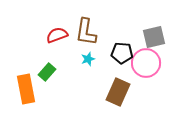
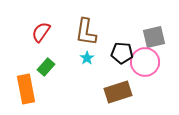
red semicircle: moved 16 px left, 3 px up; rotated 35 degrees counterclockwise
cyan star: moved 1 px left, 1 px up; rotated 16 degrees counterclockwise
pink circle: moved 1 px left, 1 px up
green rectangle: moved 1 px left, 5 px up
brown rectangle: rotated 48 degrees clockwise
